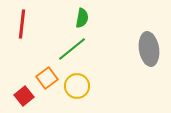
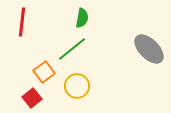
red line: moved 2 px up
gray ellipse: rotated 36 degrees counterclockwise
orange square: moved 3 px left, 6 px up
red square: moved 8 px right, 2 px down
